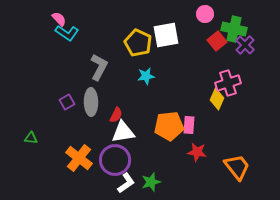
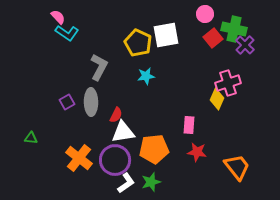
pink semicircle: moved 1 px left, 2 px up
red square: moved 4 px left, 3 px up
orange pentagon: moved 15 px left, 23 px down
